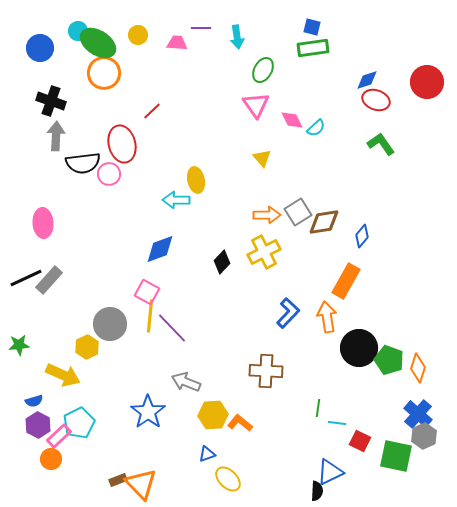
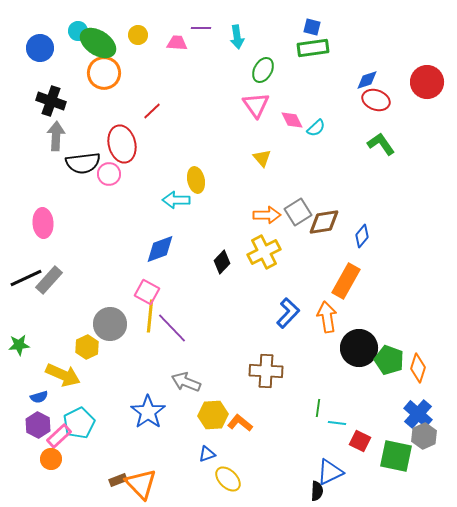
blue semicircle at (34, 401): moved 5 px right, 4 px up
